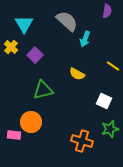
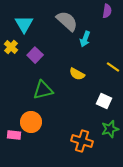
yellow line: moved 1 px down
